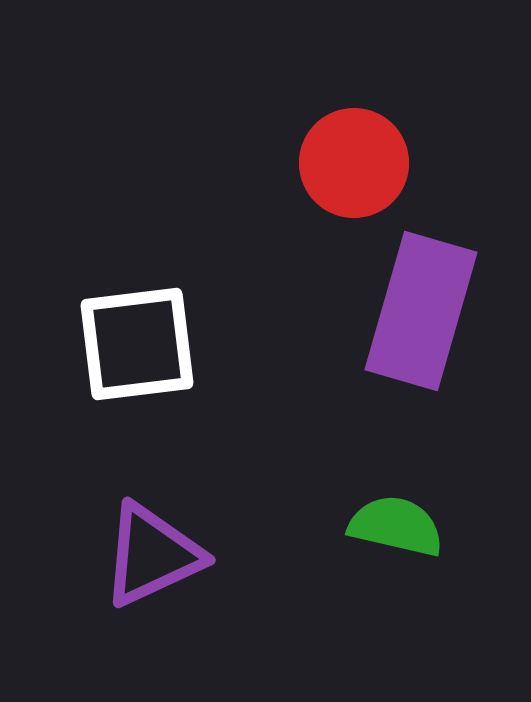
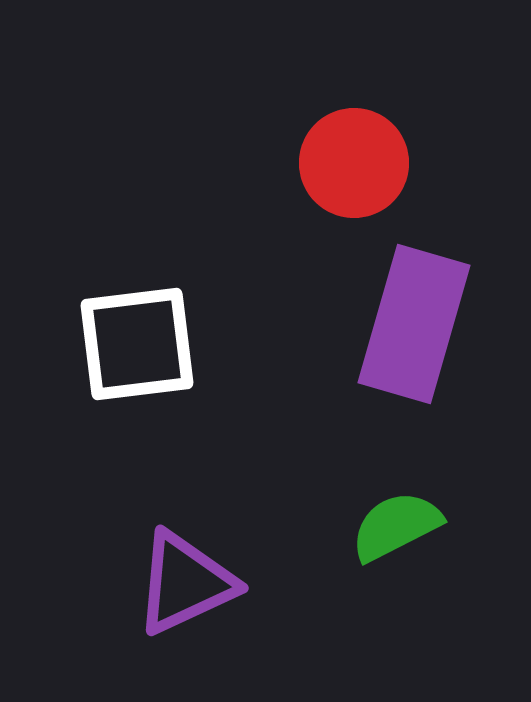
purple rectangle: moved 7 px left, 13 px down
green semicircle: rotated 40 degrees counterclockwise
purple triangle: moved 33 px right, 28 px down
